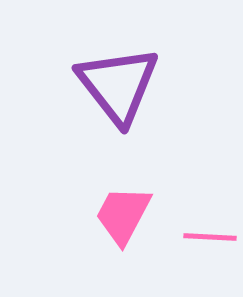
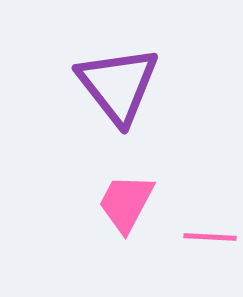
pink trapezoid: moved 3 px right, 12 px up
